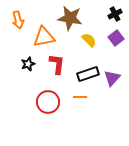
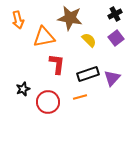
black star: moved 5 px left, 25 px down
orange line: rotated 16 degrees counterclockwise
